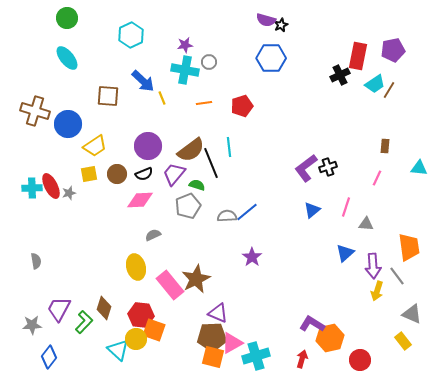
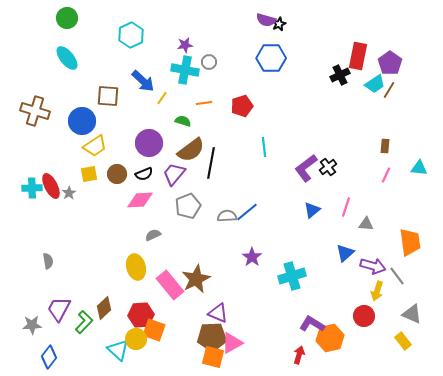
black star at (281, 25): moved 2 px left, 1 px up
purple pentagon at (393, 50): moved 3 px left, 13 px down; rotated 25 degrees counterclockwise
yellow line at (162, 98): rotated 56 degrees clockwise
blue circle at (68, 124): moved 14 px right, 3 px up
purple circle at (148, 146): moved 1 px right, 3 px up
cyan line at (229, 147): moved 35 px right
black line at (211, 163): rotated 32 degrees clockwise
black cross at (328, 167): rotated 18 degrees counterclockwise
pink line at (377, 178): moved 9 px right, 3 px up
green semicircle at (197, 185): moved 14 px left, 64 px up
gray star at (69, 193): rotated 16 degrees counterclockwise
orange trapezoid at (409, 247): moved 1 px right, 5 px up
gray semicircle at (36, 261): moved 12 px right
purple arrow at (373, 266): rotated 70 degrees counterclockwise
brown diamond at (104, 308): rotated 30 degrees clockwise
red hexagon at (141, 315): rotated 10 degrees counterclockwise
cyan cross at (256, 356): moved 36 px right, 80 px up
red arrow at (302, 359): moved 3 px left, 4 px up
red circle at (360, 360): moved 4 px right, 44 px up
